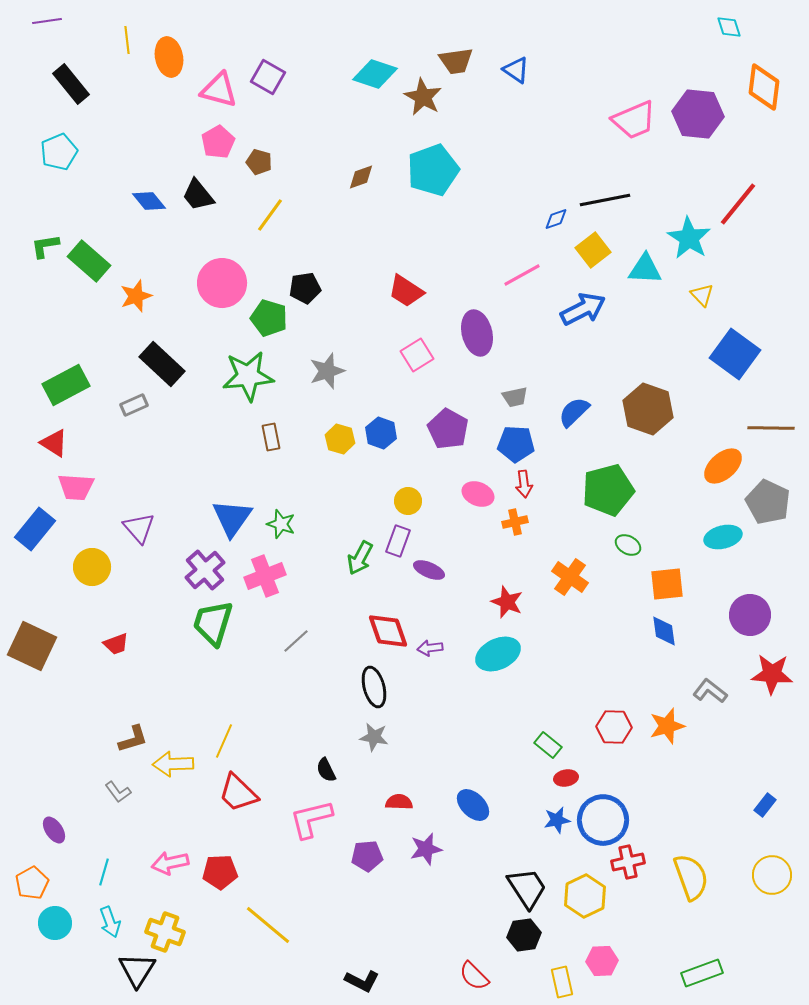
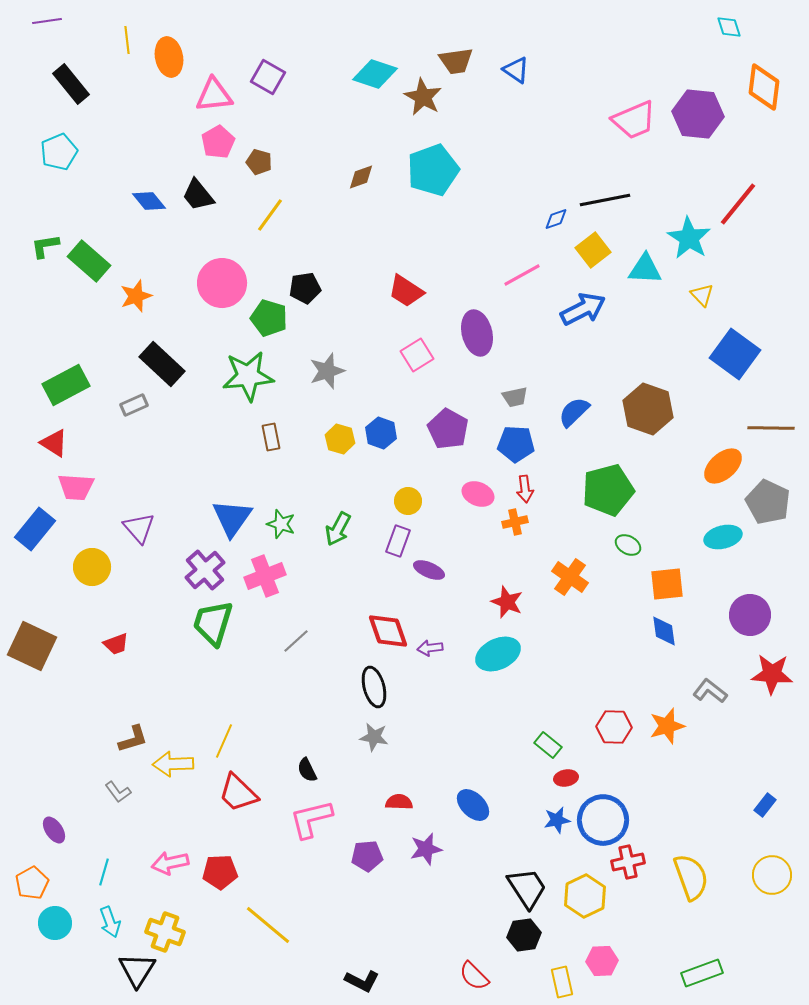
pink triangle at (219, 90): moved 5 px left, 5 px down; rotated 21 degrees counterclockwise
red arrow at (524, 484): moved 1 px right, 5 px down
green arrow at (360, 558): moved 22 px left, 29 px up
black semicircle at (326, 770): moved 19 px left
